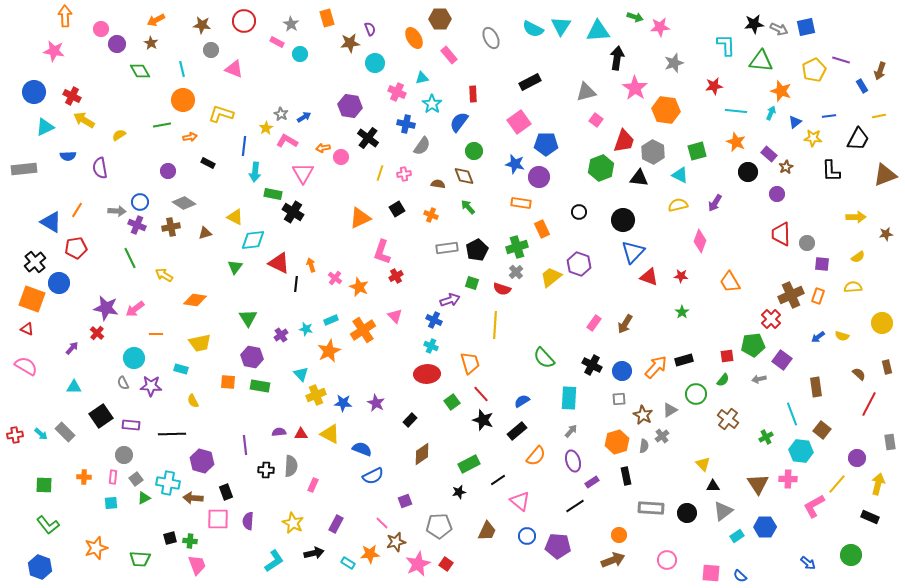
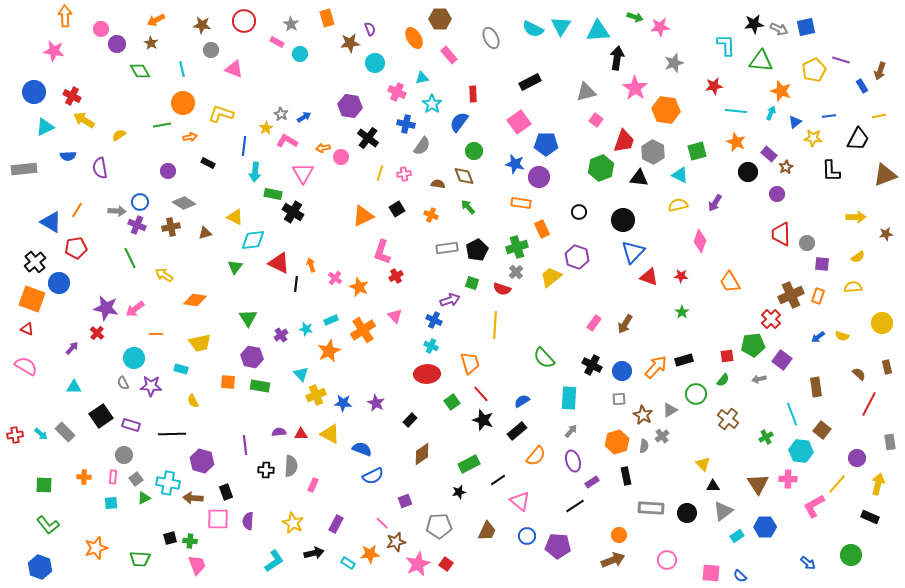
orange circle at (183, 100): moved 3 px down
orange triangle at (360, 218): moved 3 px right, 2 px up
purple hexagon at (579, 264): moved 2 px left, 7 px up
purple rectangle at (131, 425): rotated 12 degrees clockwise
